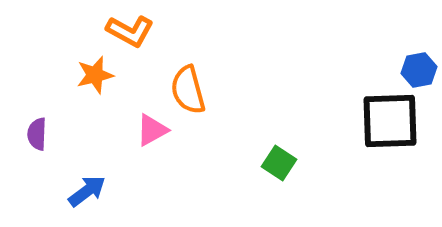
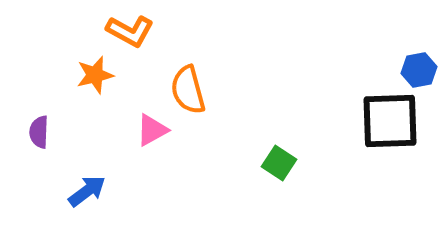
purple semicircle: moved 2 px right, 2 px up
